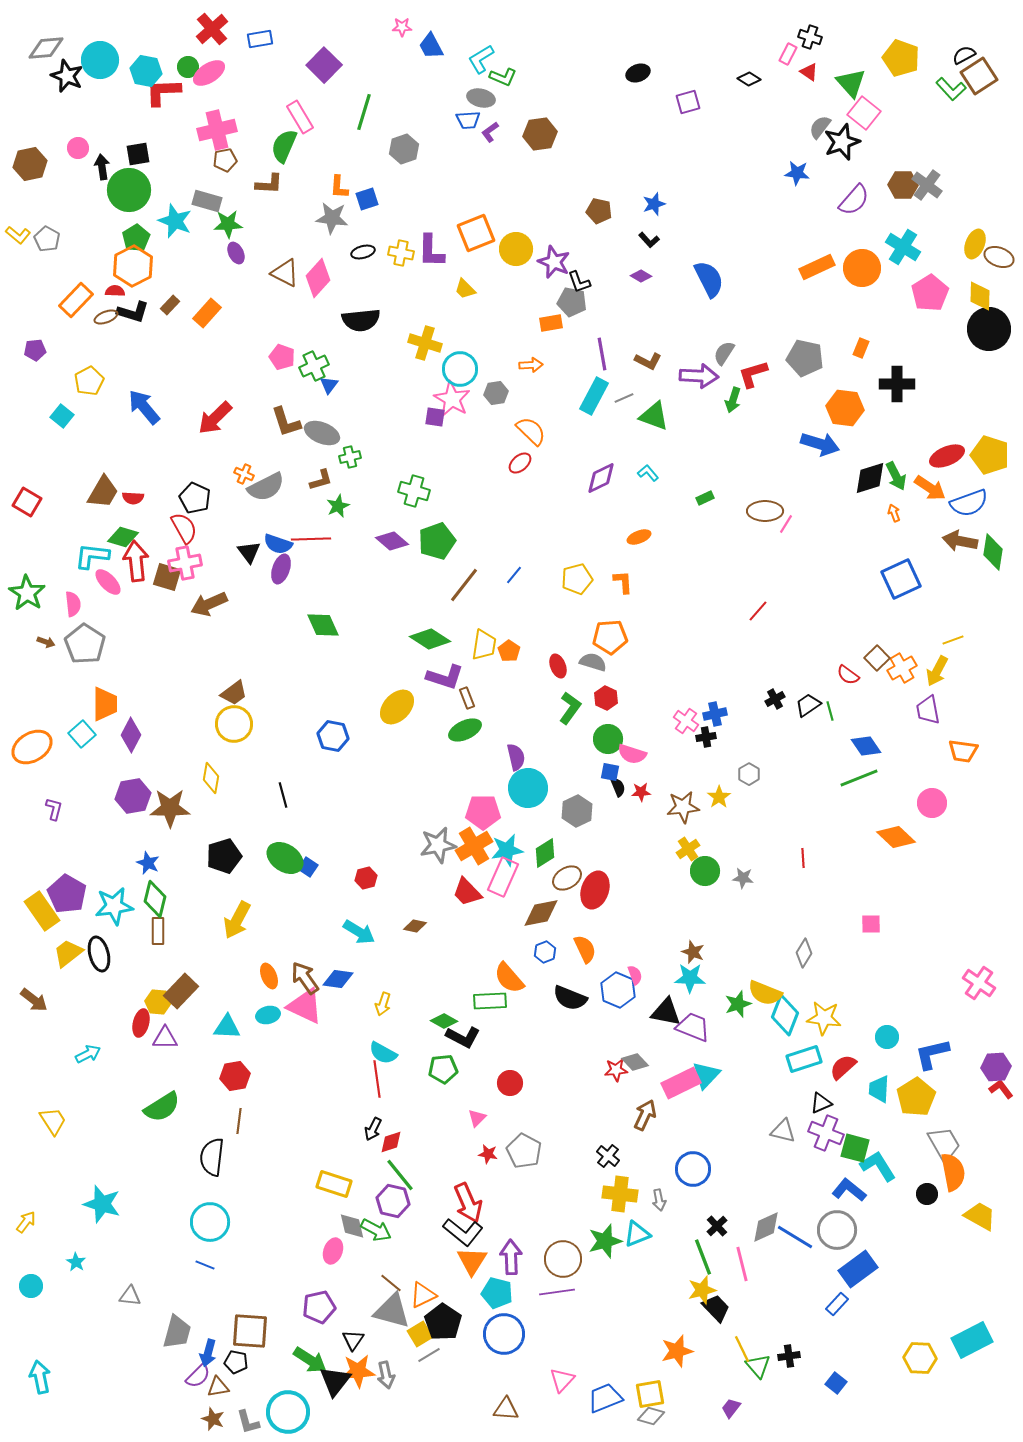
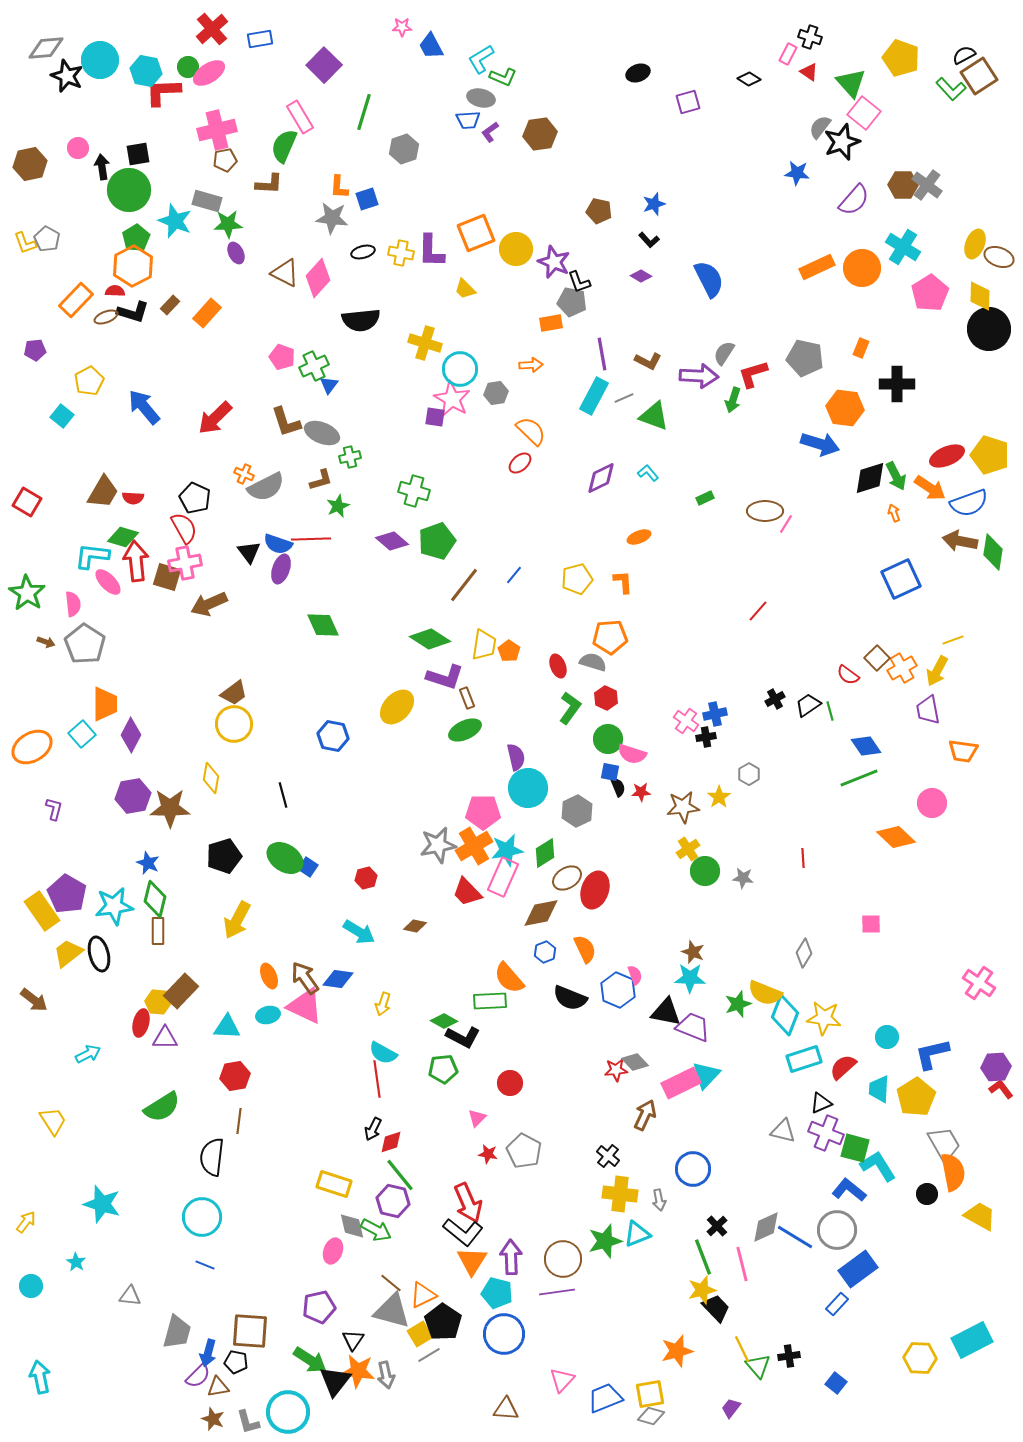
yellow L-shape at (18, 235): moved 7 px right, 8 px down; rotated 30 degrees clockwise
cyan circle at (210, 1222): moved 8 px left, 5 px up
orange star at (358, 1371): rotated 12 degrees clockwise
